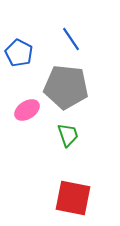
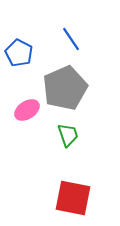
gray pentagon: moved 1 px left, 1 px down; rotated 30 degrees counterclockwise
